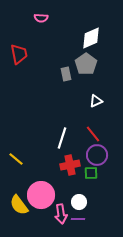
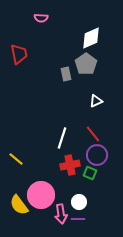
green square: moved 1 px left; rotated 24 degrees clockwise
